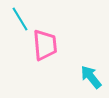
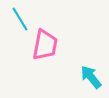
pink trapezoid: rotated 16 degrees clockwise
